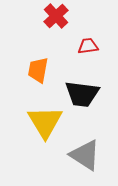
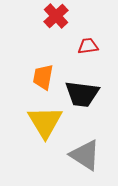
orange trapezoid: moved 5 px right, 7 px down
